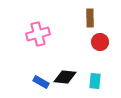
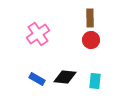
pink cross: rotated 20 degrees counterclockwise
red circle: moved 9 px left, 2 px up
blue rectangle: moved 4 px left, 3 px up
